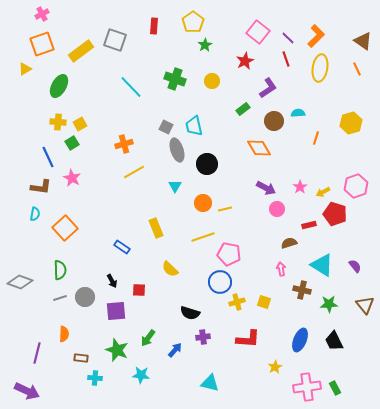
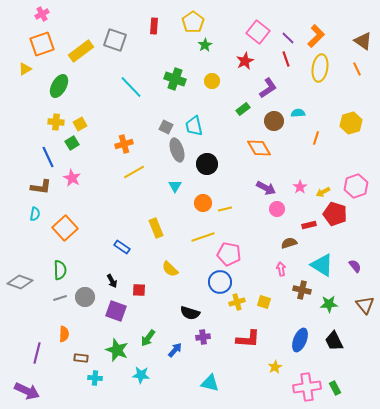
yellow cross at (58, 122): moved 2 px left
purple square at (116, 311): rotated 25 degrees clockwise
